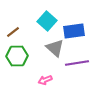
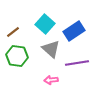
cyan square: moved 2 px left, 3 px down
blue rectangle: rotated 25 degrees counterclockwise
gray triangle: moved 4 px left, 1 px down
green hexagon: rotated 10 degrees clockwise
pink arrow: moved 6 px right; rotated 16 degrees clockwise
